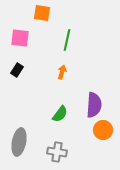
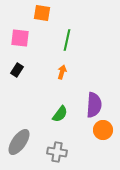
gray ellipse: rotated 24 degrees clockwise
